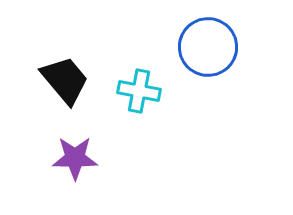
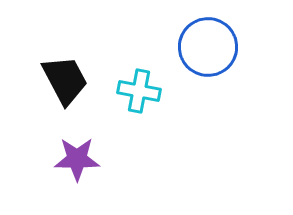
black trapezoid: rotated 12 degrees clockwise
purple star: moved 2 px right, 1 px down
